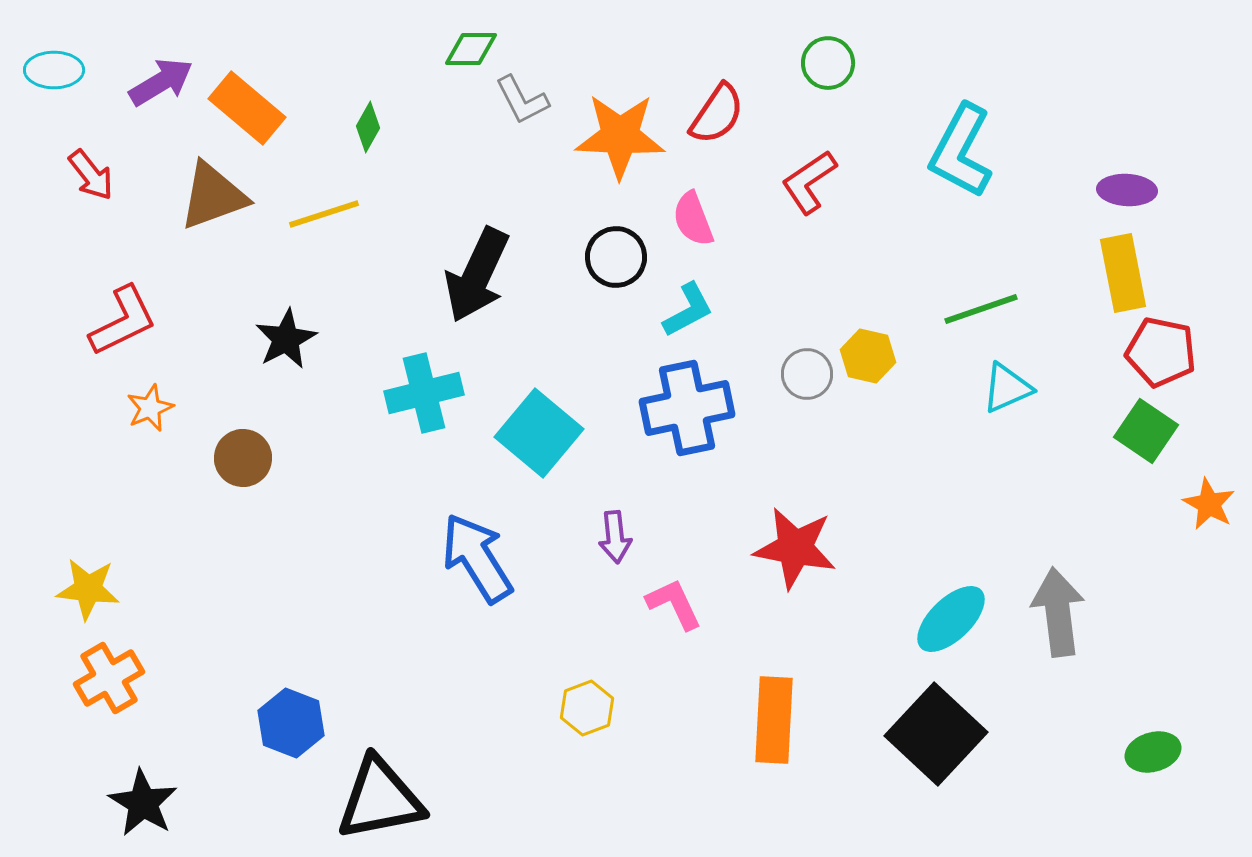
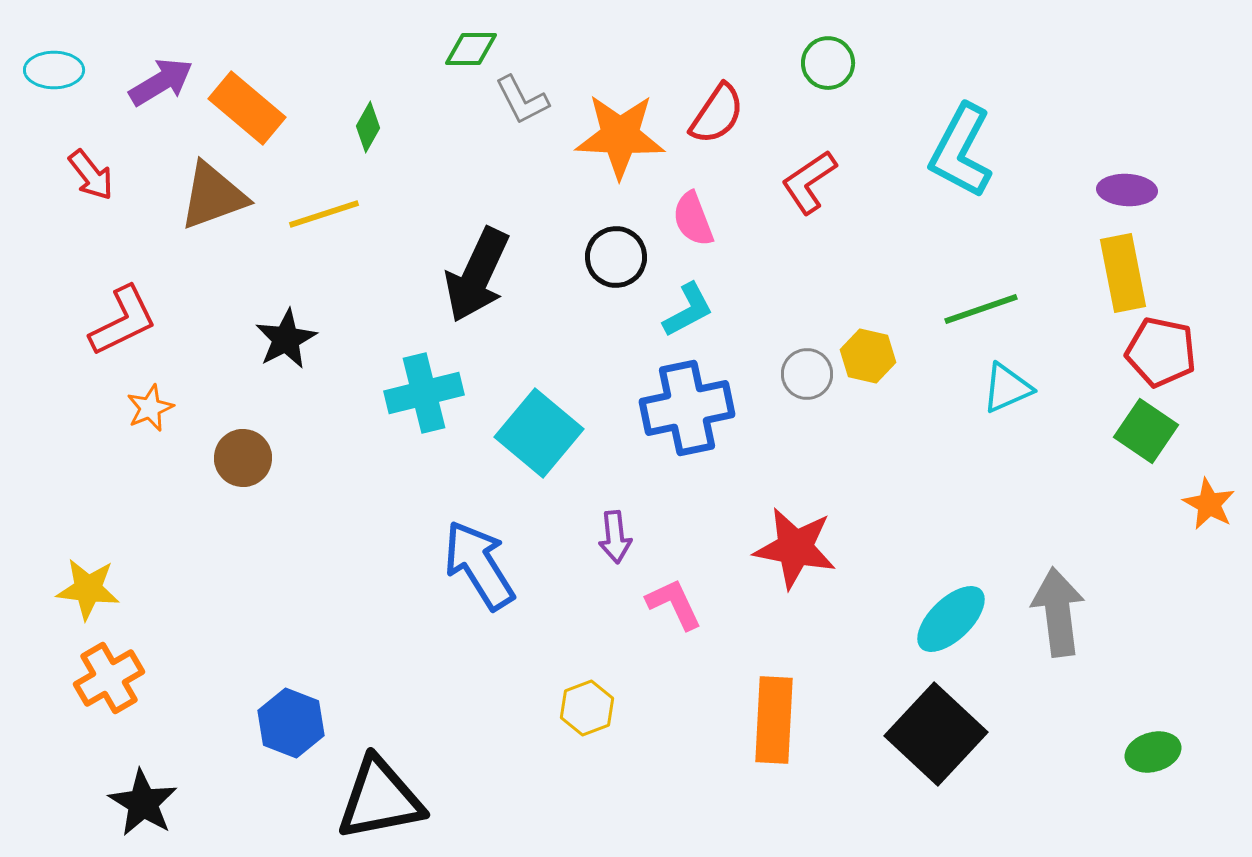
blue arrow at (477, 558): moved 2 px right, 7 px down
